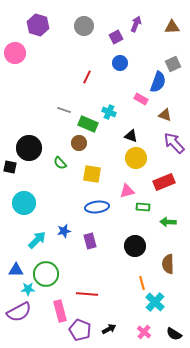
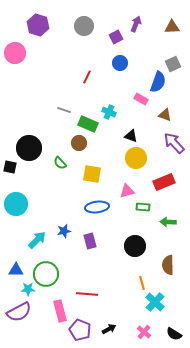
cyan circle at (24, 203): moved 8 px left, 1 px down
brown semicircle at (168, 264): moved 1 px down
